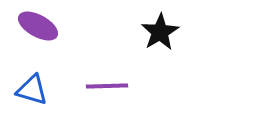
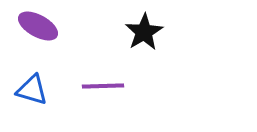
black star: moved 16 px left
purple line: moved 4 px left
